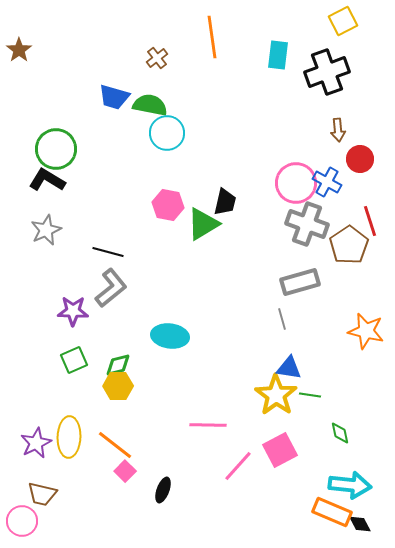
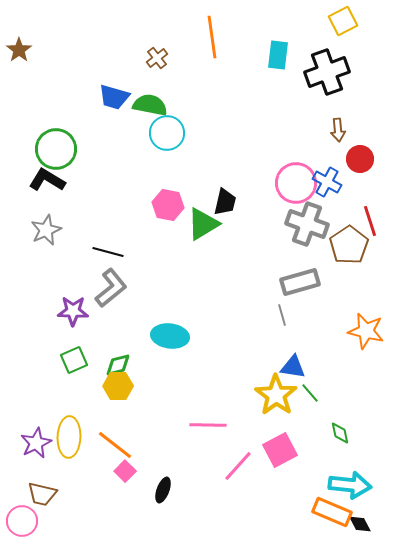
gray line at (282, 319): moved 4 px up
blue triangle at (289, 368): moved 4 px right, 1 px up
green line at (310, 395): moved 2 px up; rotated 40 degrees clockwise
